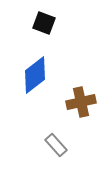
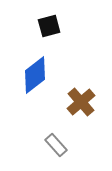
black square: moved 5 px right, 3 px down; rotated 35 degrees counterclockwise
brown cross: rotated 28 degrees counterclockwise
